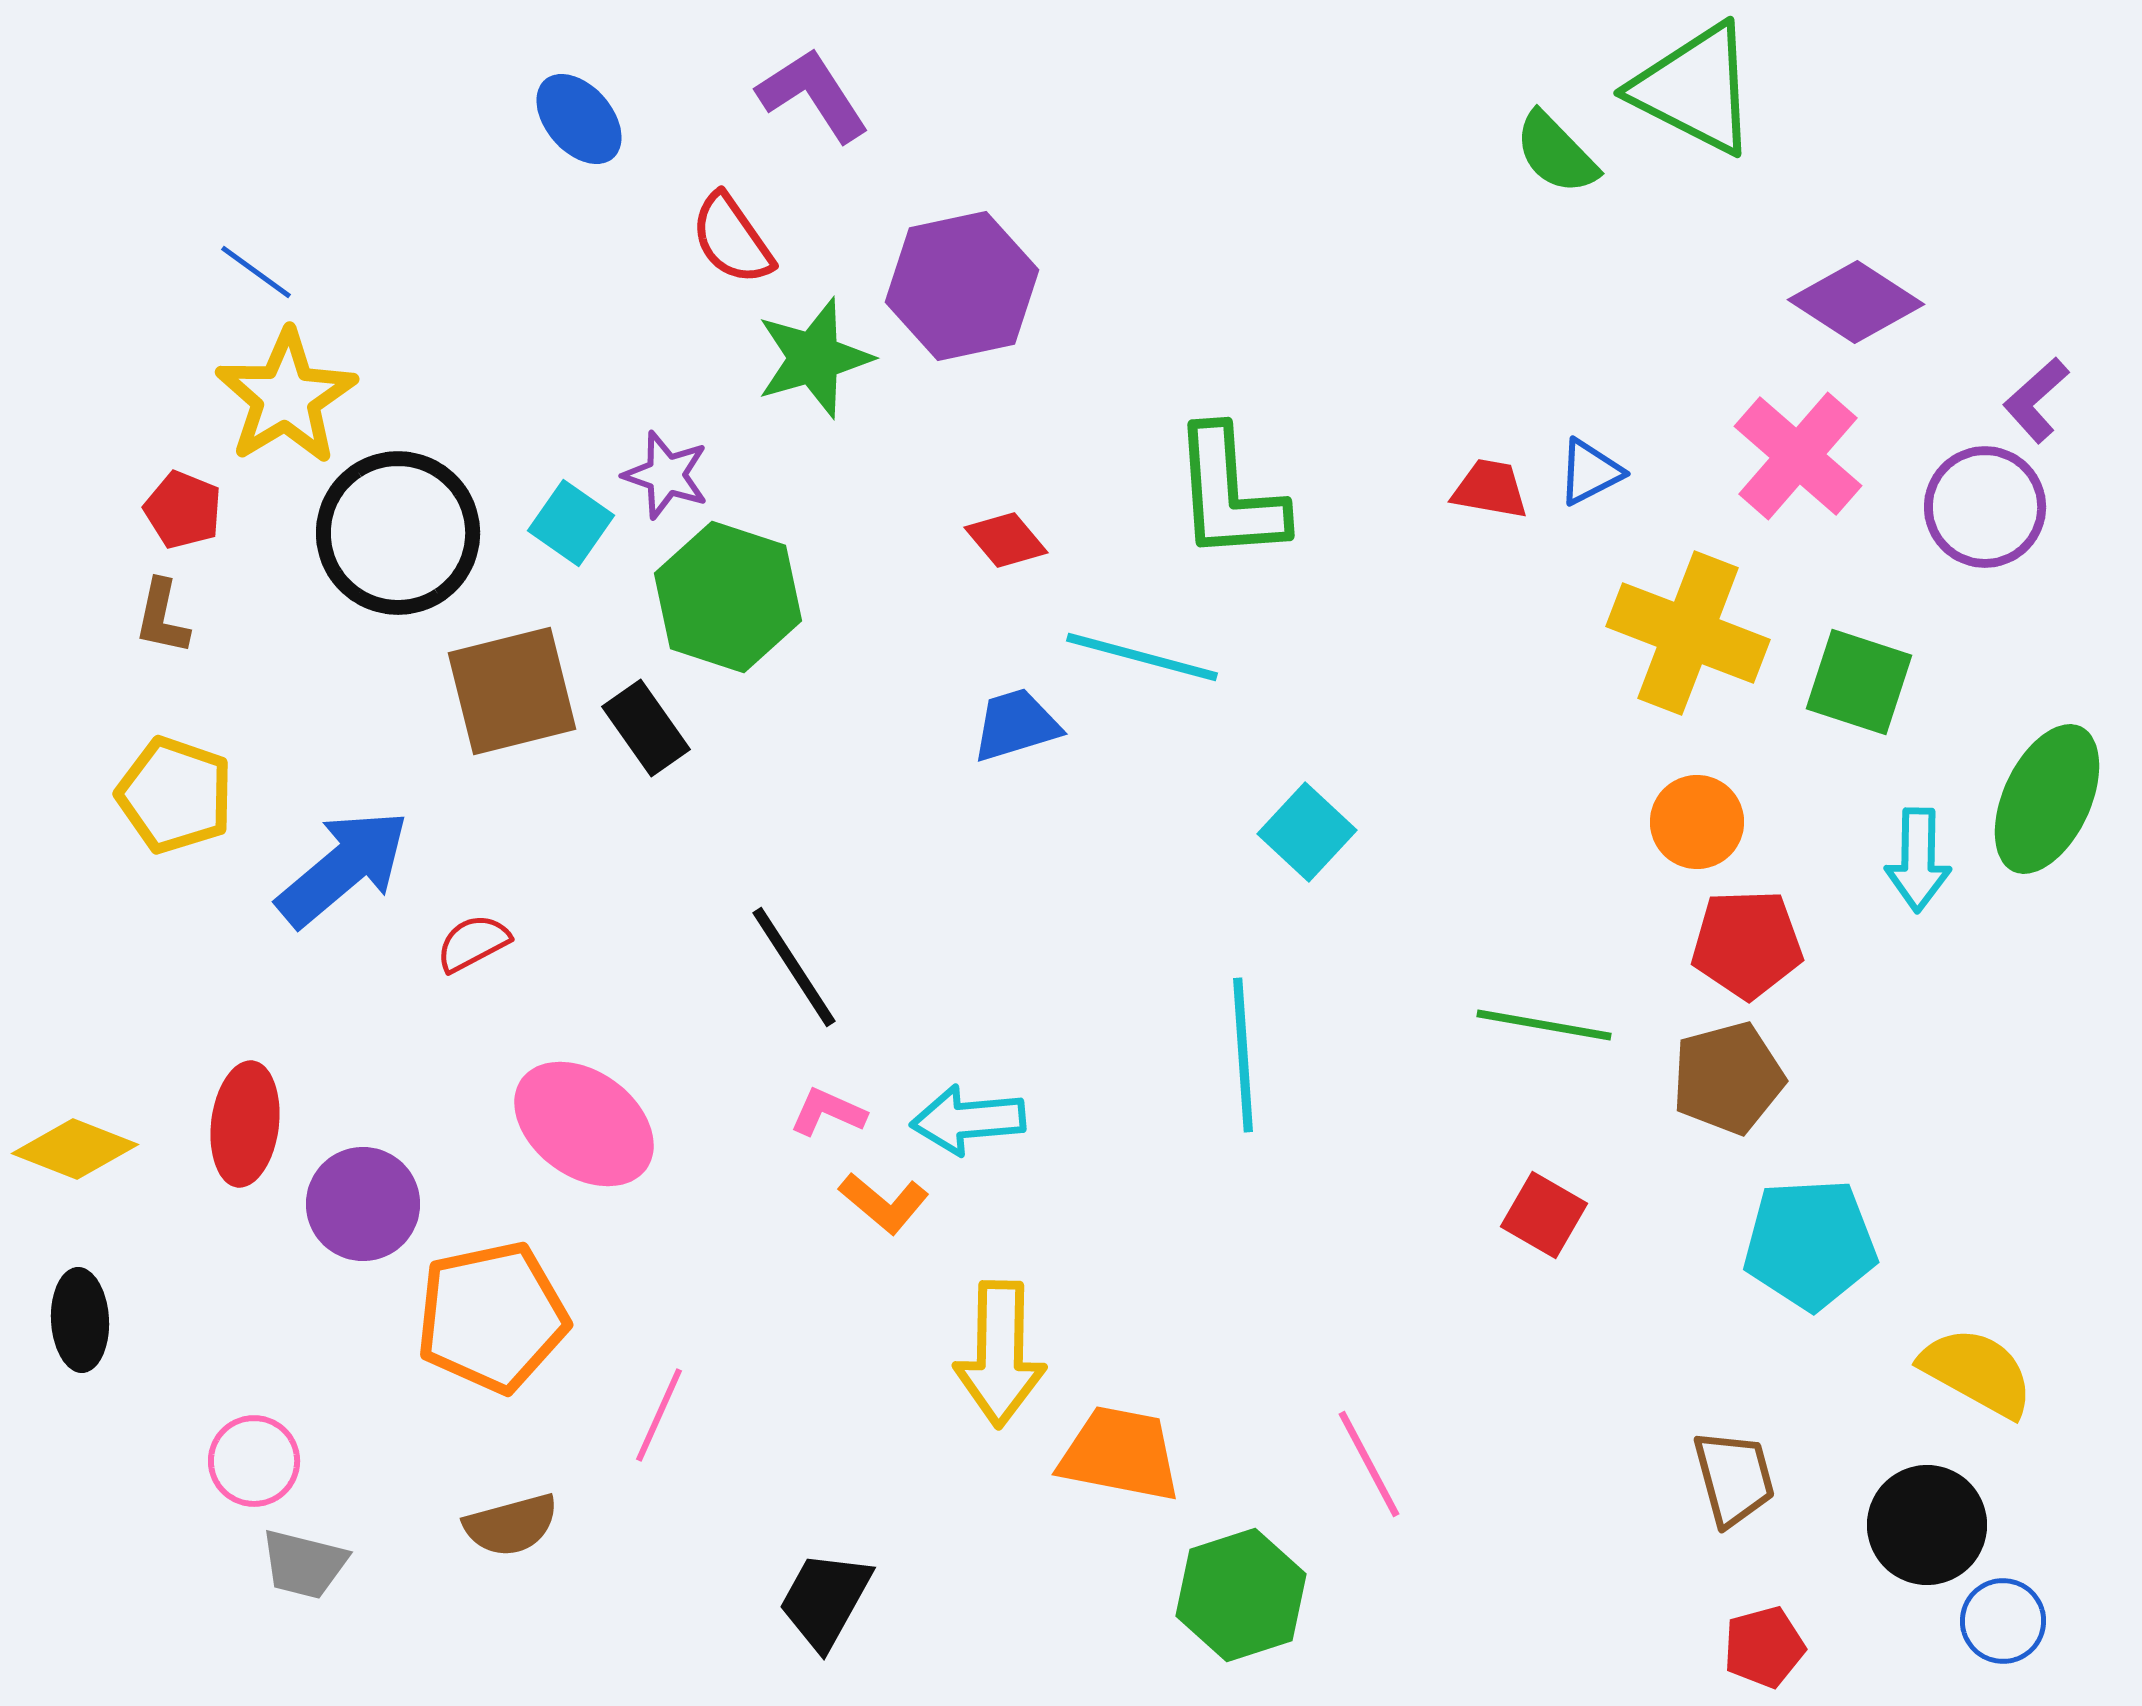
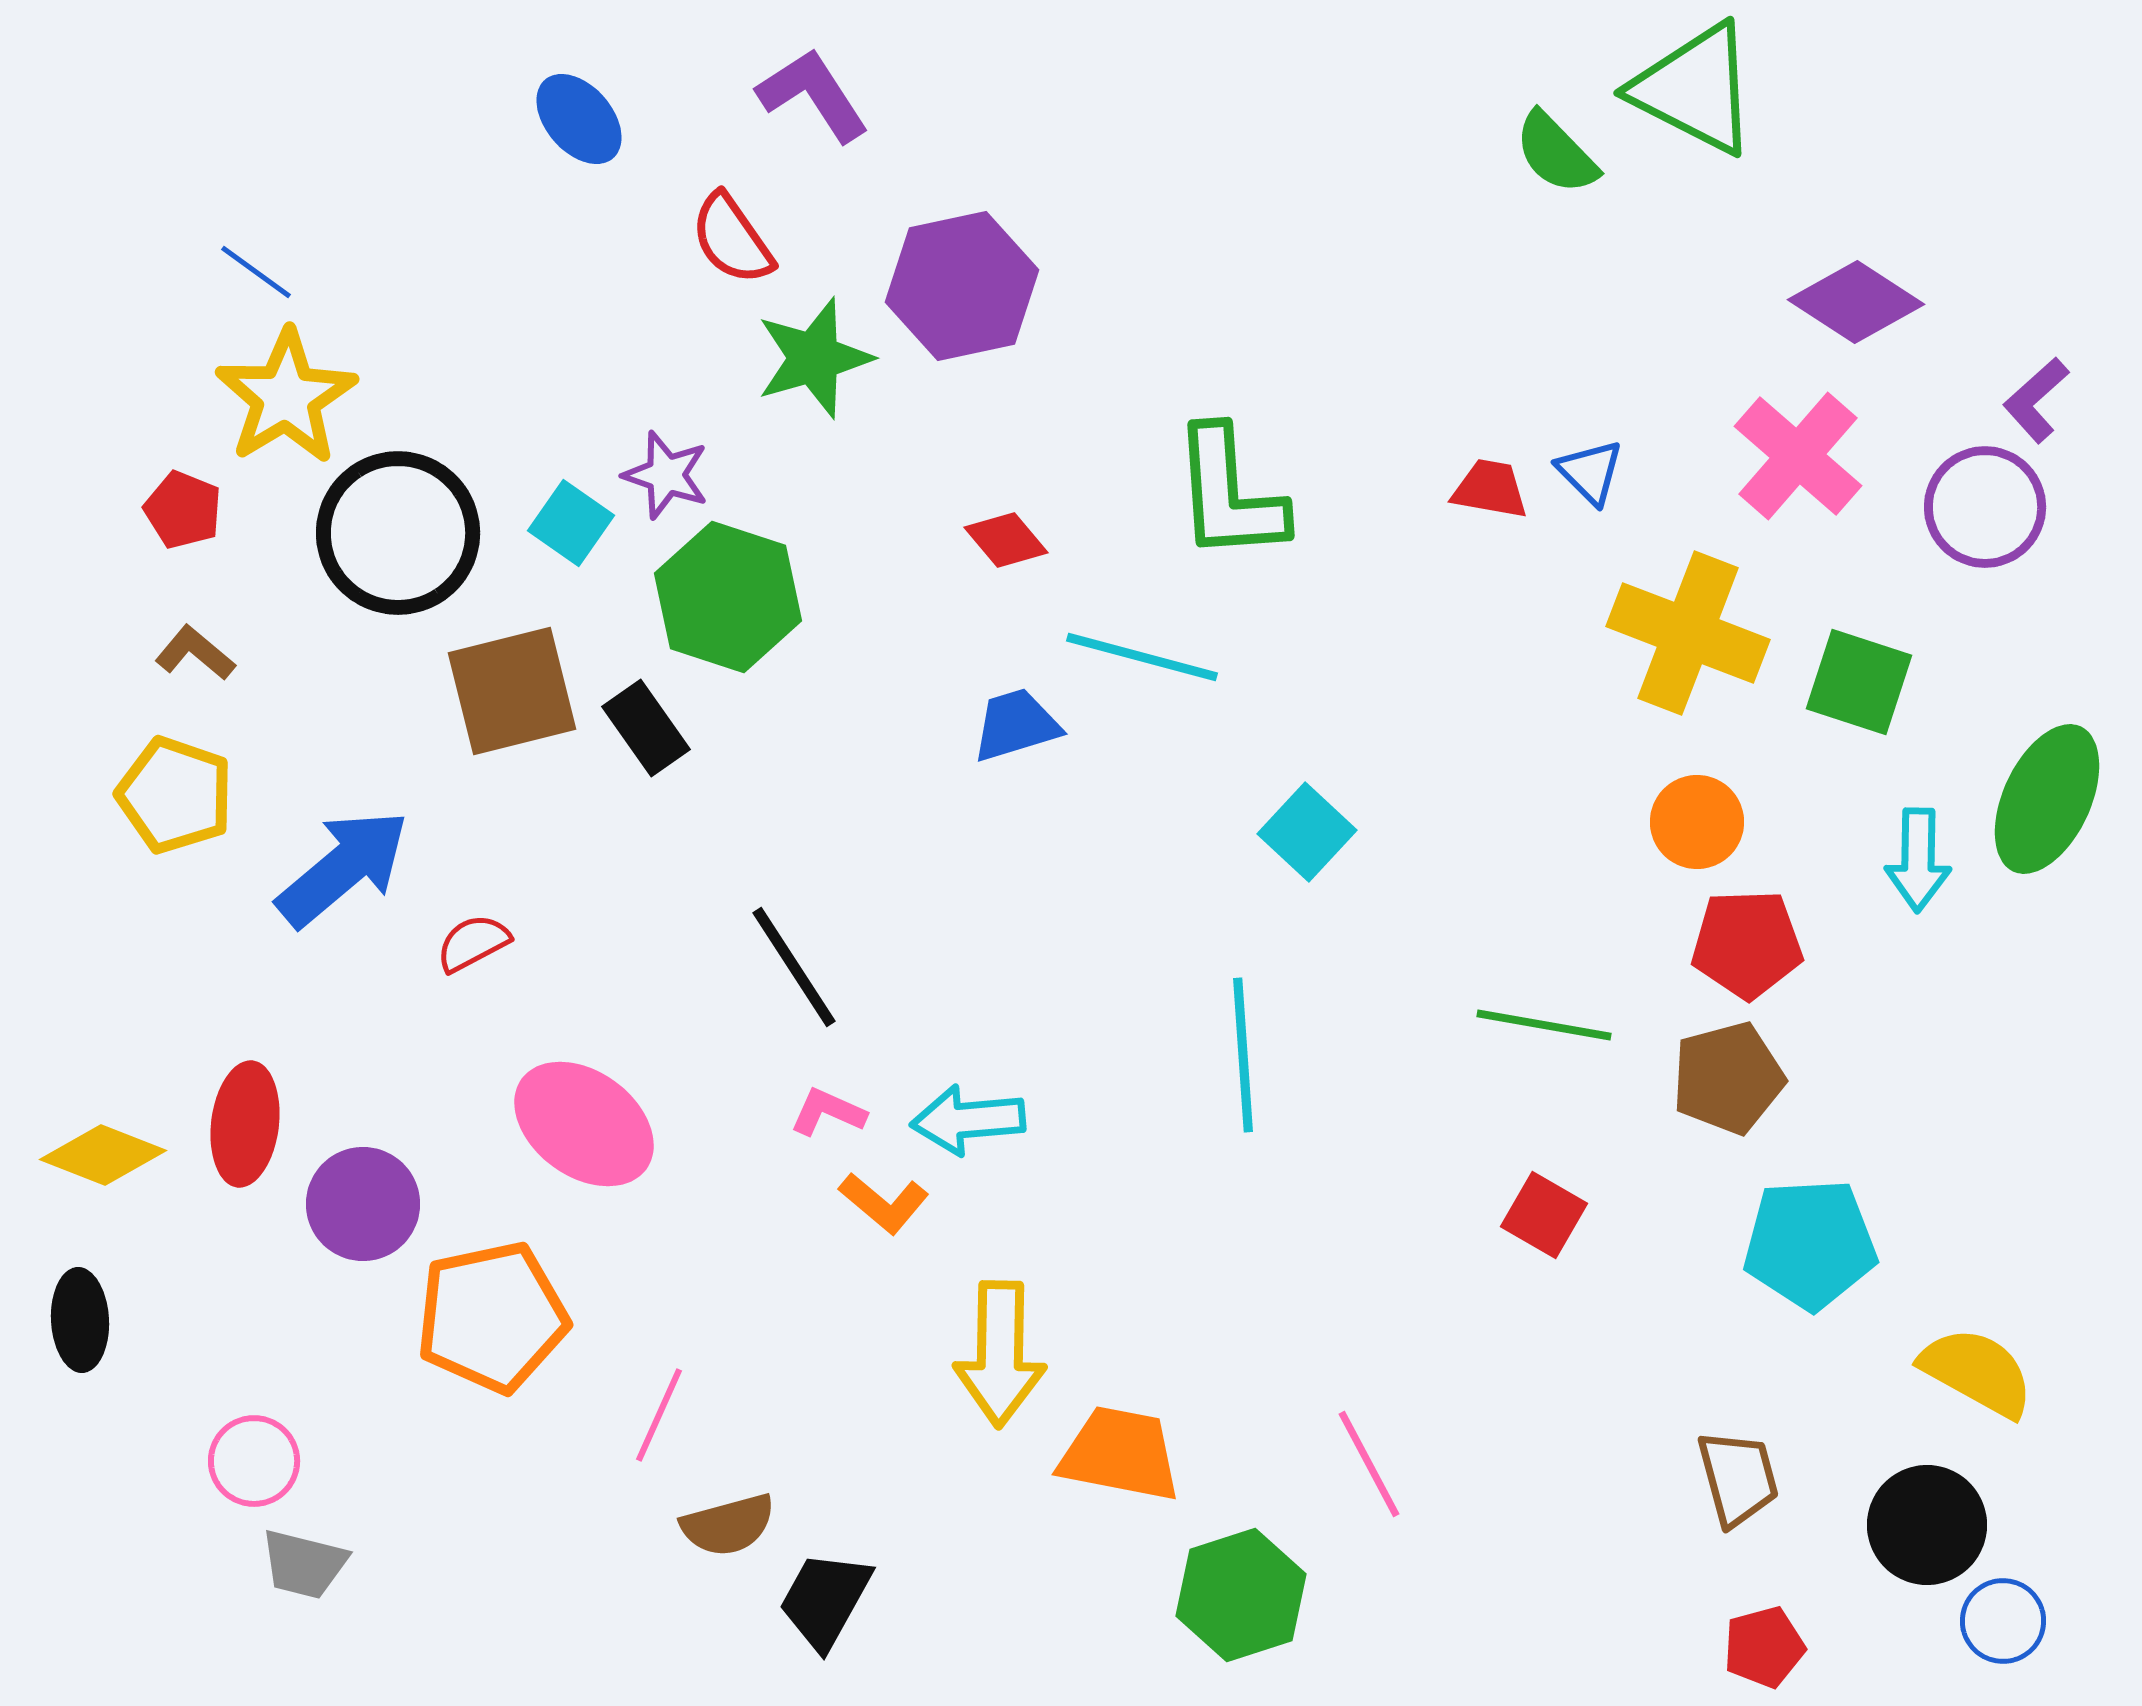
blue triangle at (1590, 472): rotated 48 degrees counterclockwise
brown L-shape at (162, 617): moved 33 px right, 36 px down; rotated 118 degrees clockwise
yellow diamond at (75, 1149): moved 28 px right, 6 px down
brown trapezoid at (1734, 1478): moved 4 px right
brown semicircle at (511, 1525): moved 217 px right
